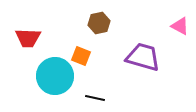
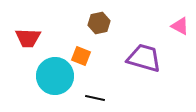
purple trapezoid: moved 1 px right, 1 px down
